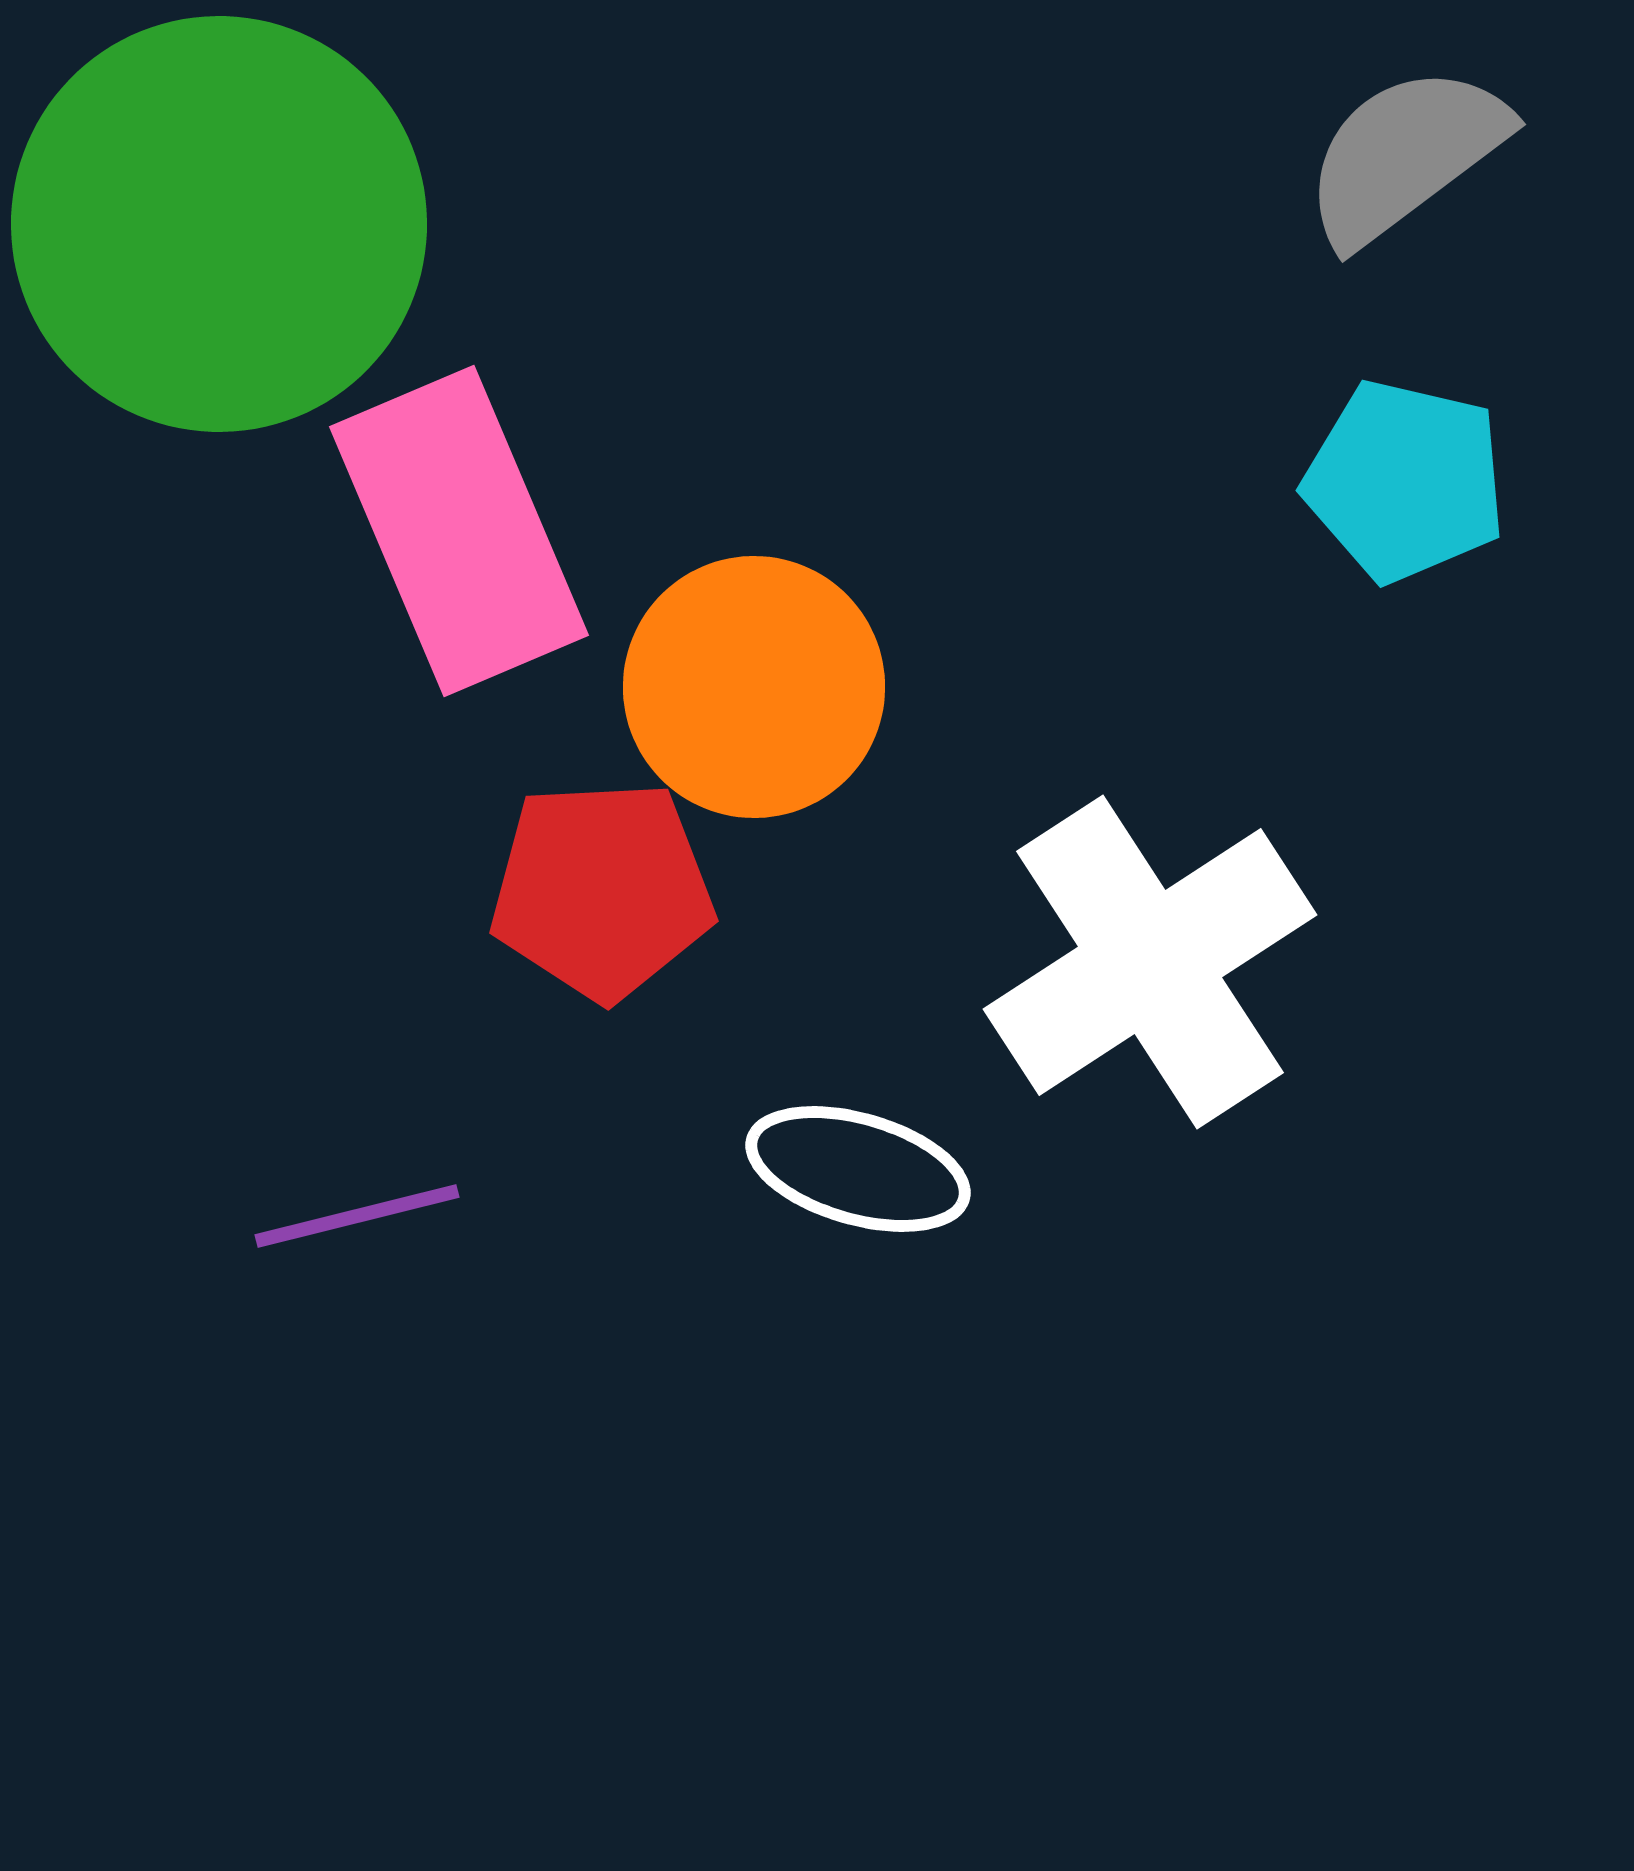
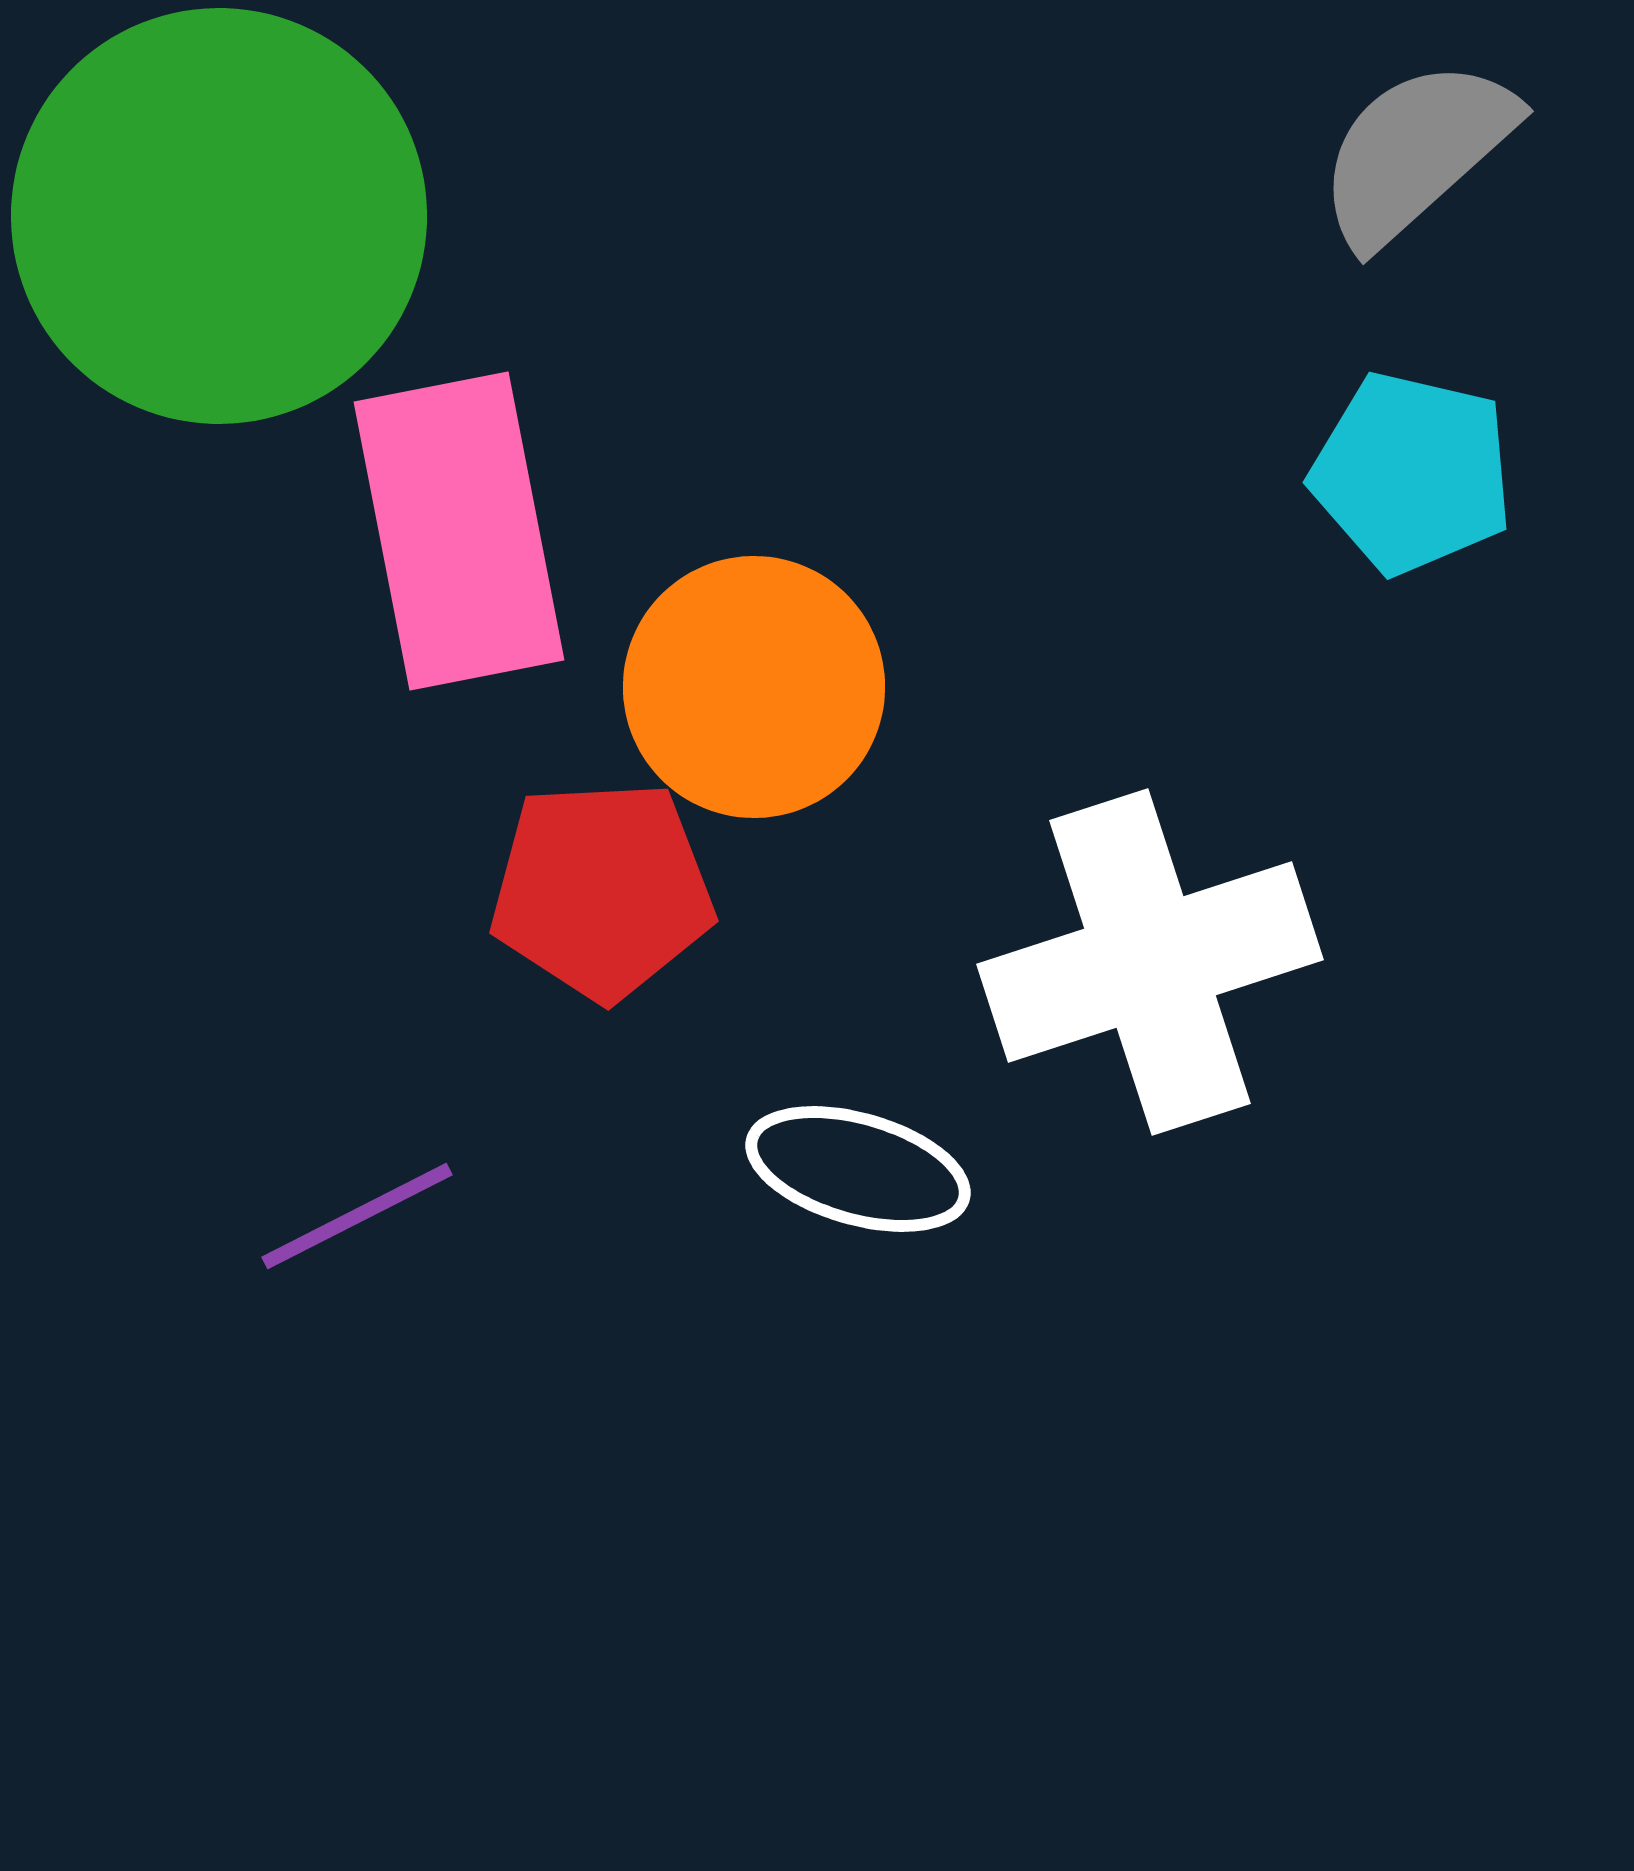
gray semicircle: moved 11 px right, 3 px up; rotated 5 degrees counterclockwise
green circle: moved 8 px up
cyan pentagon: moved 7 px right, 8 px up
pink rectangle: rotated 12 degrees clockwise
white cross: rotated 15 degrees clockwise
purple line: rotated 13 degrees counterclockwise
